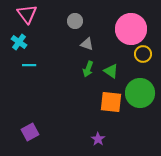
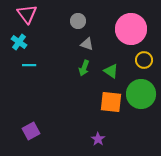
gray circle: moved 3 px right
yellow circle: moved 1 px right, 6 px down
green arrow: moved 4 px left, 1 px up
green circle: moved 1 px right, 1 px down
purple square: moved 1 px right, 1 px up
